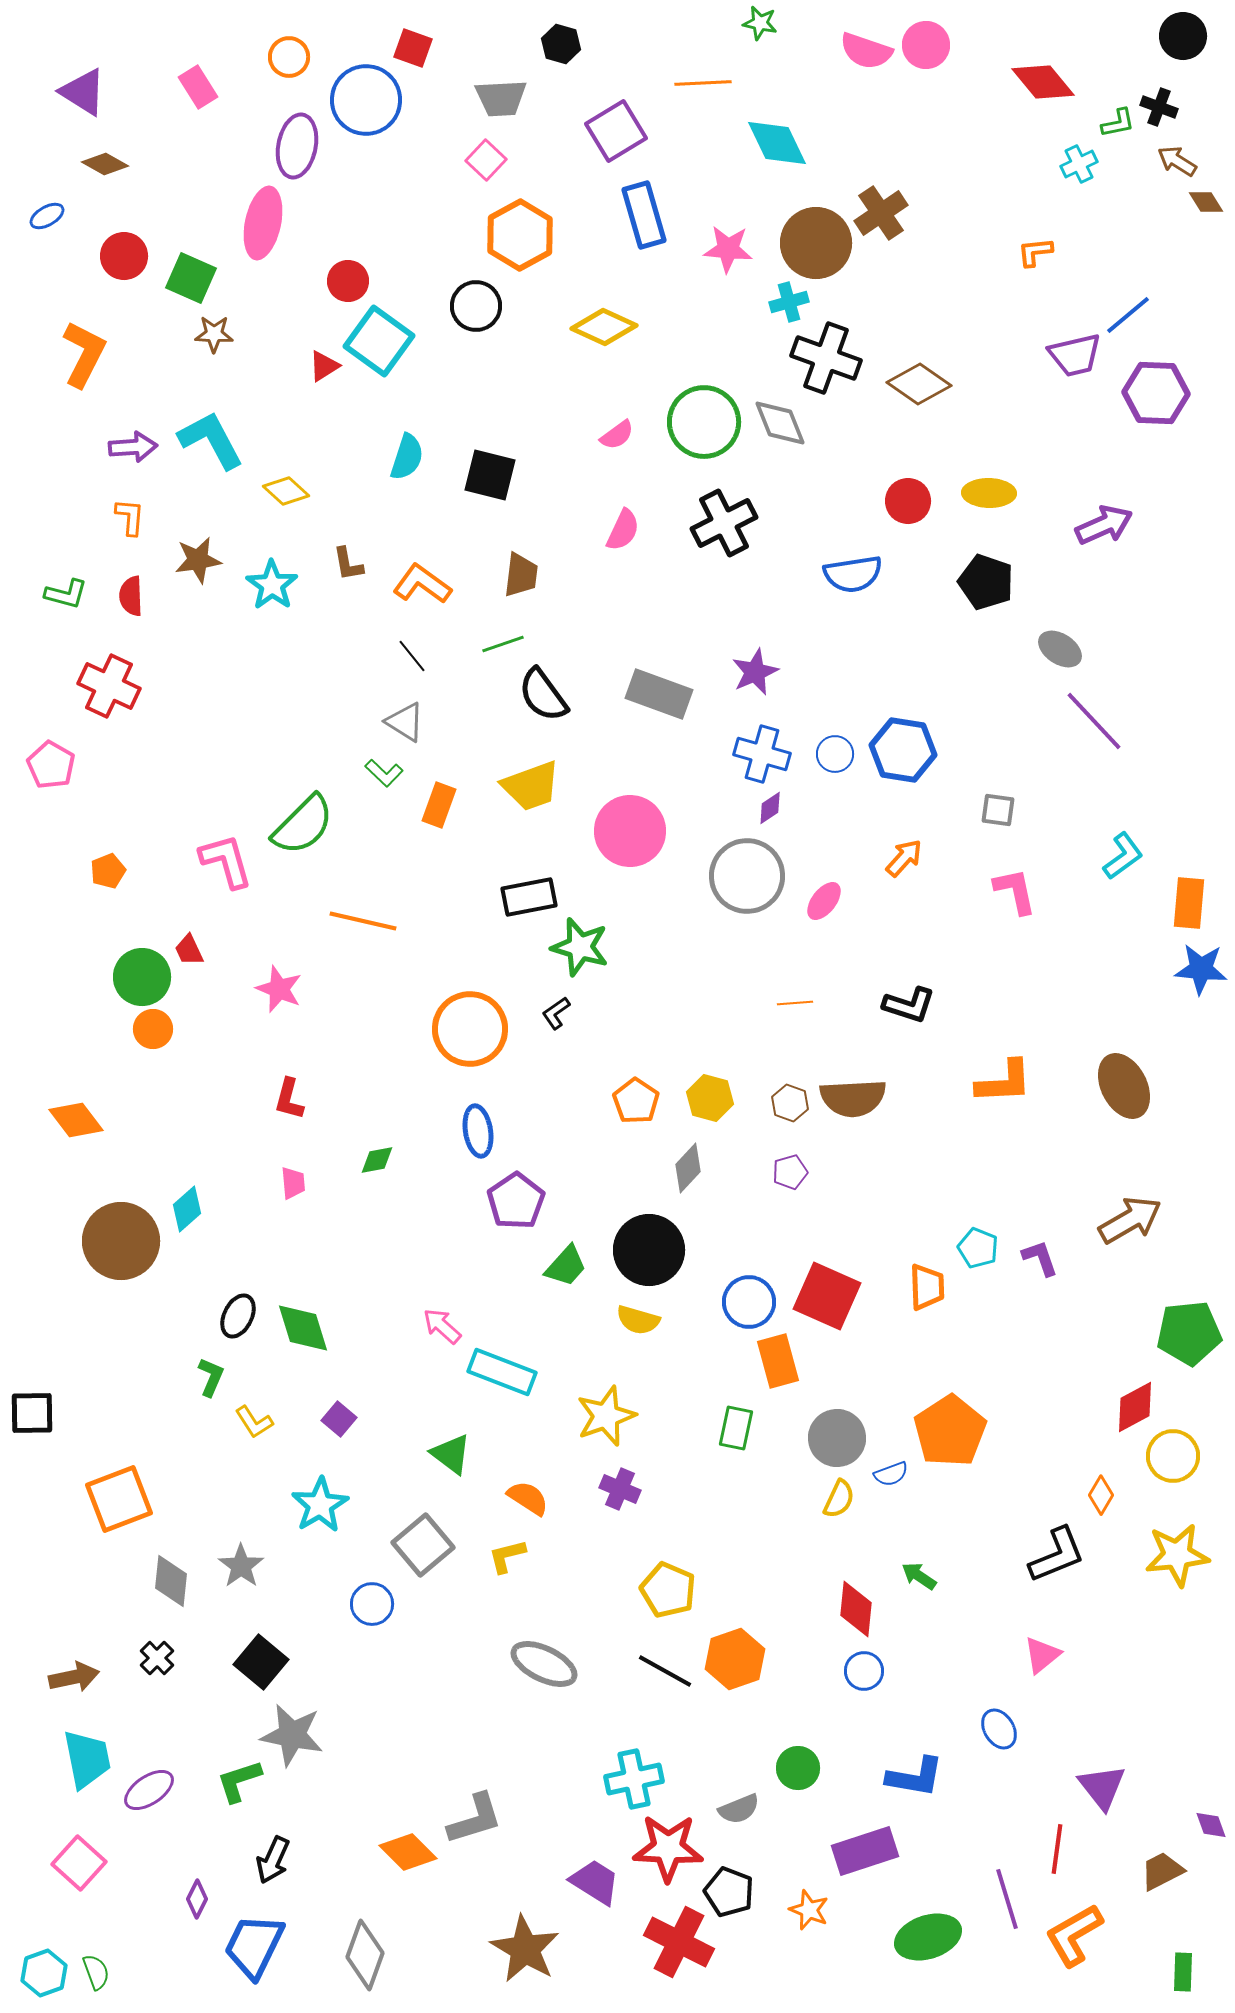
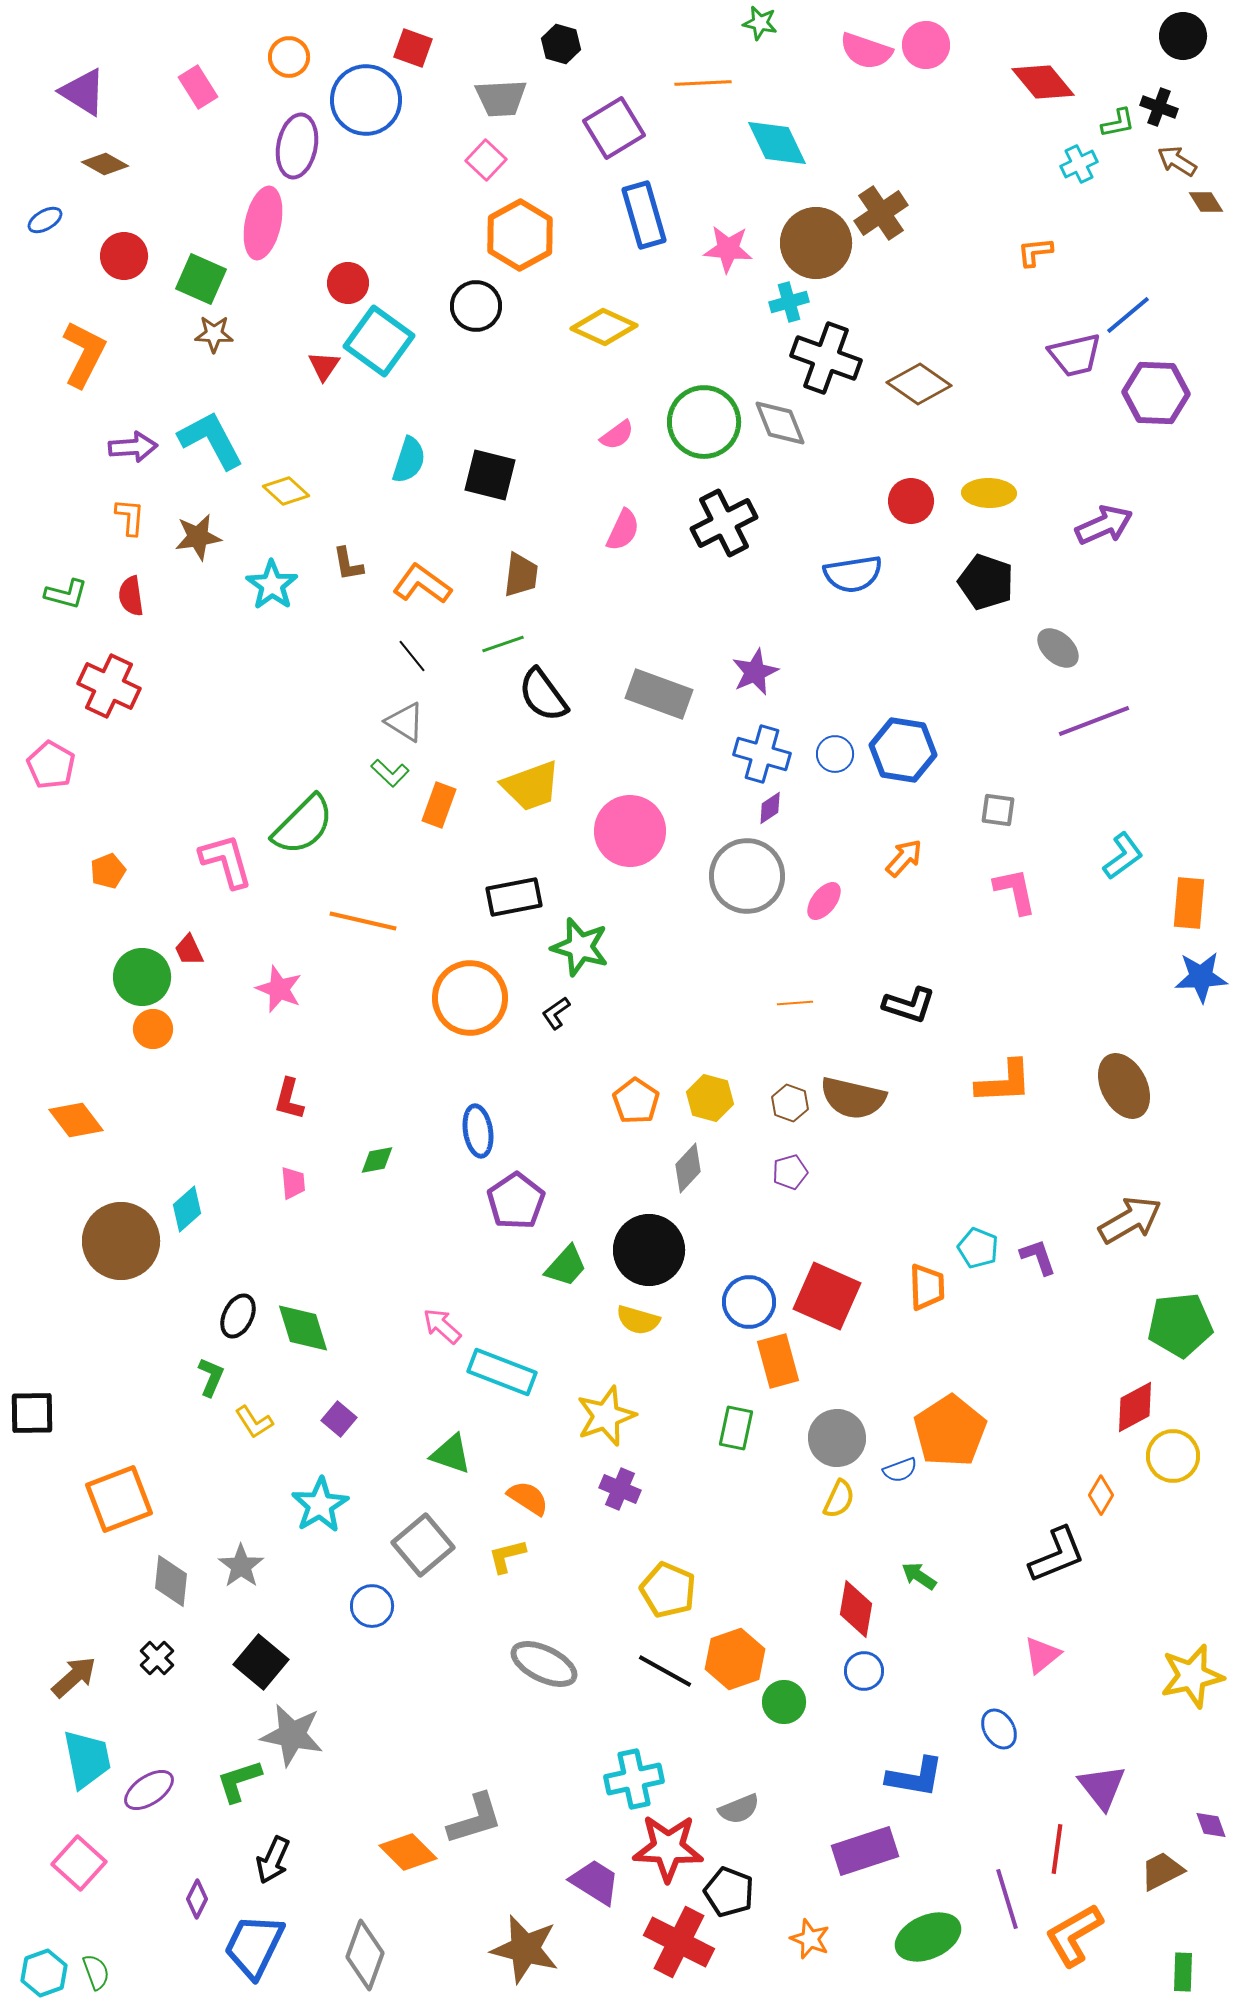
purple square at (616, 131): moved 2 px left, 3 px up
blue ellipse at (47, 216): moved 2 px left, 4 px down
green square at (191, 278): moved 10 px right, 1 px down
red circle at (348, 281): moved 2 px down
red triangle at (324, 366): rotated 24 degrees counterclockwise
cyan semicircle at (407, 457): moved 2 px right, 3 px down
red circle at (908, 501): moved 3 px right
brown star at (198, 560): moved 23 px up
red semicircle at (131, 596): rotated 6 degrees counterclockwise
gray ellipse at (1060, 649): moved 2 px left, 1 px up; rotated 9 degrees clockwise
purple line at (1094, 721): rotated 68 degrees counterclockwise
green L-shape at (384, 773): moved 6 px right
black rectangle at (529, 897): moved 15 px left
blue star at (1201, 969): moved 8 px down; rotated 8 degrees counterclockwise
orange circle at (470, 1029): moved 31 px up
brown semicircle at (853, 1098): rotated 16 degrees clockwise
purple L-shape at (1040, 1258): moved 2 px left, 1 px up
green pentagon at (1189, 1333): moved 9 px left, 8 px up
green triangle at (451, 1454): rotated 18 degrees counterclockwise
blue semicircle at (891, 1474): moved 9 px right, 4 px up
yellow star at (1177, 1555): moved 15 px right, 121 px down; rotated 6 degrees counterclockwise
blue circle at (372, 1604): moved 2 px down
red diamond at (856, 1609): rotated 4 degrees clockwise
brown arrow at (74, 1677): rotated 30 degrees counterclockwise
green circle at (798, 1768): moved 14 px left, 66 px up
orange star at (809, 1910): moved 1 px right, 29 px down
green ellipse at (928, 1937): rotated 6 degrees counterclockwise
brown star at (525, 1949): rotated 16 degrees counterclockwise
